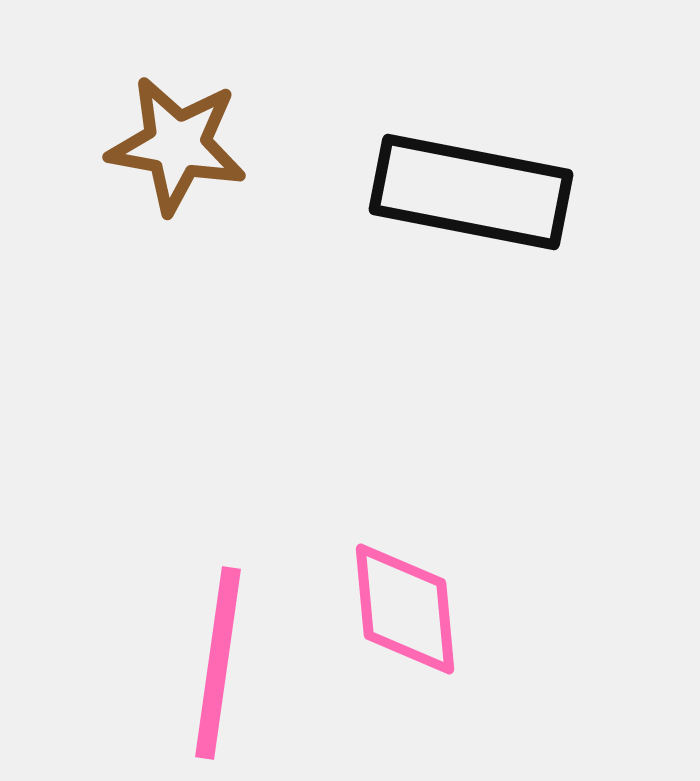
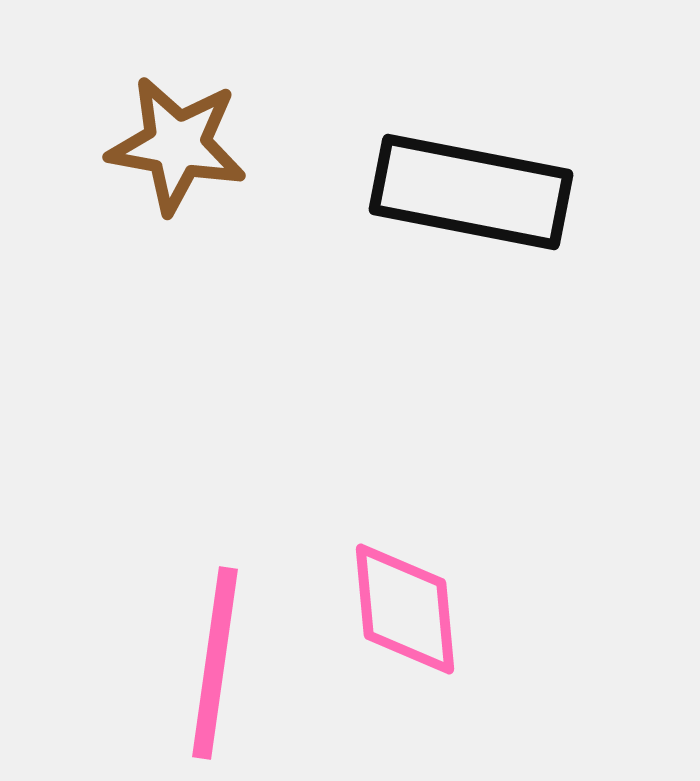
pink line: moved 3 px left
